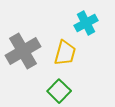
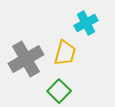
gray cross: moved 3 px right, 8 px down
